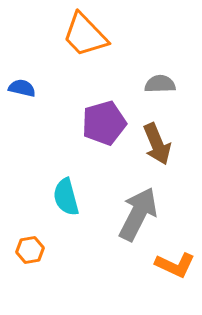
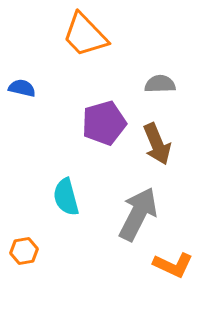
orange hexagon: moved 6 px left, 1 px down
orange L-shape: moved 2 px left
